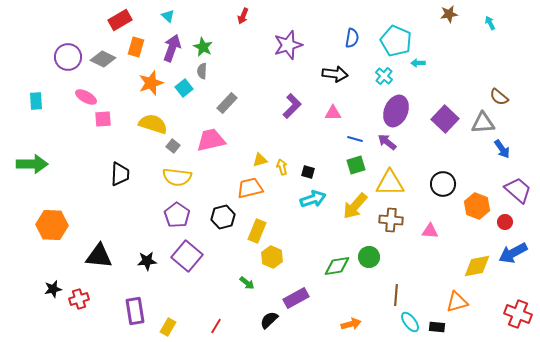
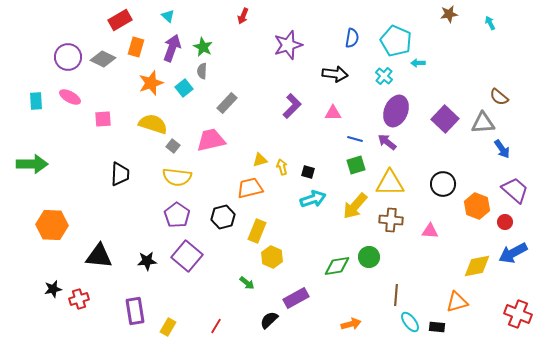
pink ellipse at (86, 97): moved 16 px left
purple trapezoid at (518, 190): moved 3 px left
